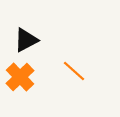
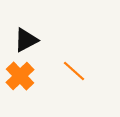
orange cross: moved 1 px up
